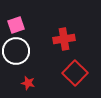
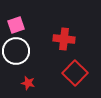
red cross: rotated 15 degrees clockwise
